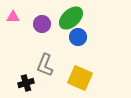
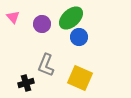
pink triangle: rotated 48 degrees clockwise
blue circle: moved 1 px right
gray L-shape: moved 1 px right
